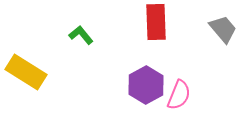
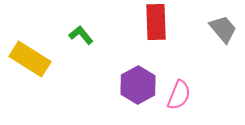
yellow rectangle: moved 4 px right, 13 px up
purple hexagon: moved 8 px left
